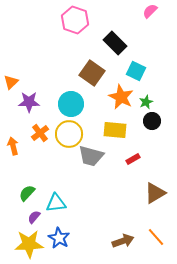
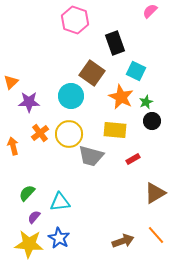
black rectangle: rotated 25 degrees clockwise
cyan circle: moved 8 px up
cyan triangle: moved 4 px right, 1 px up
orange line: moved 2 px up
yellow star: rotated 8 degrees clockwise
